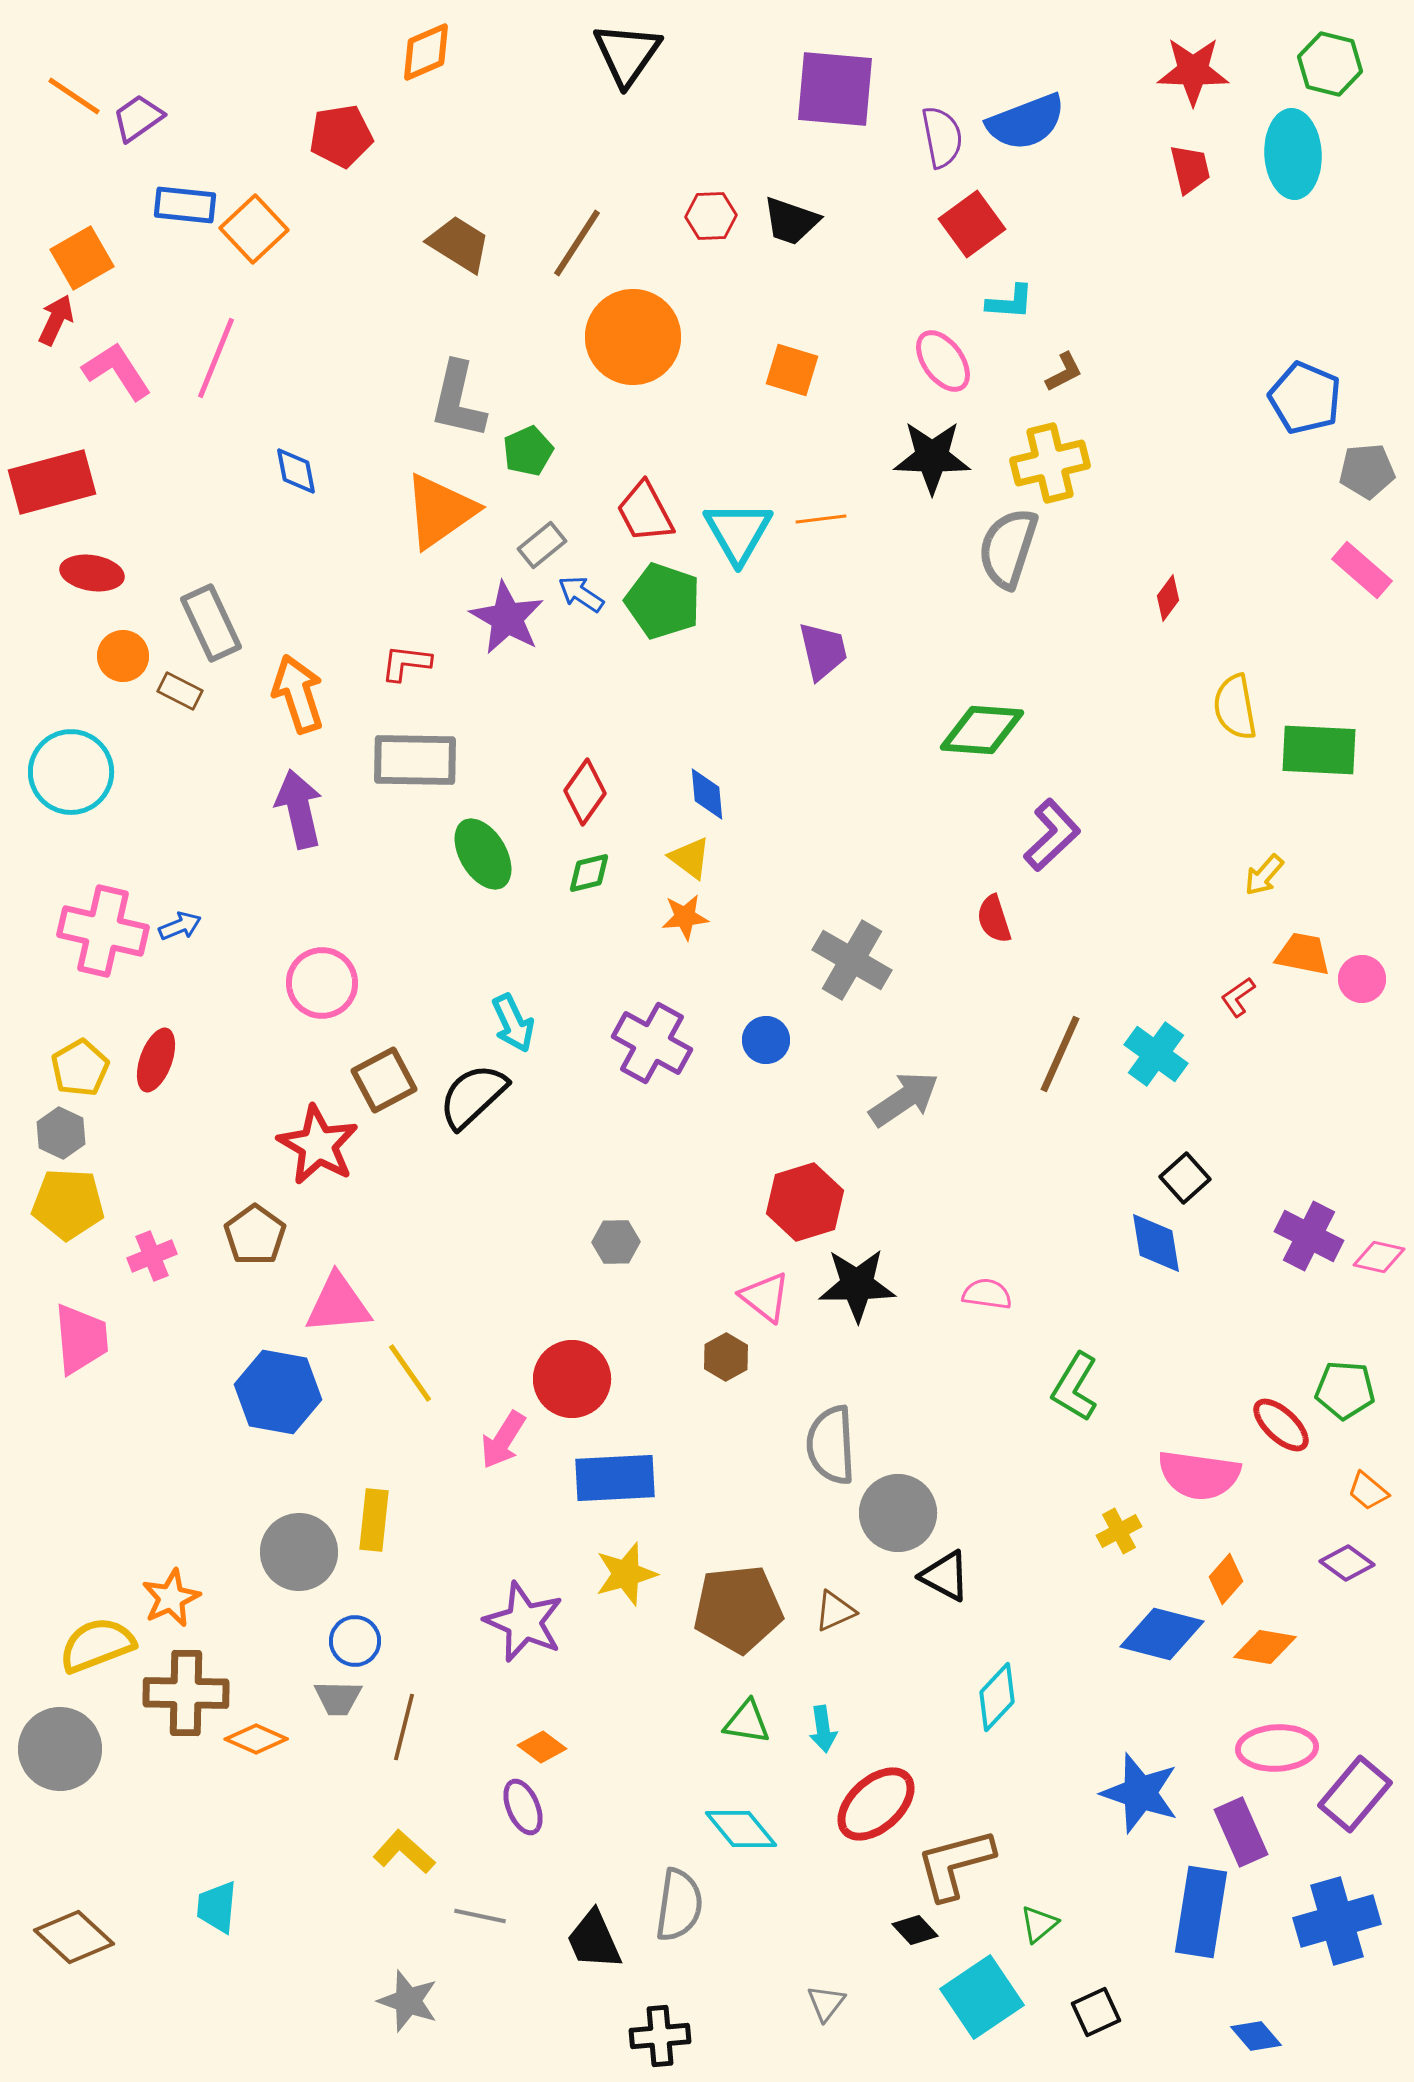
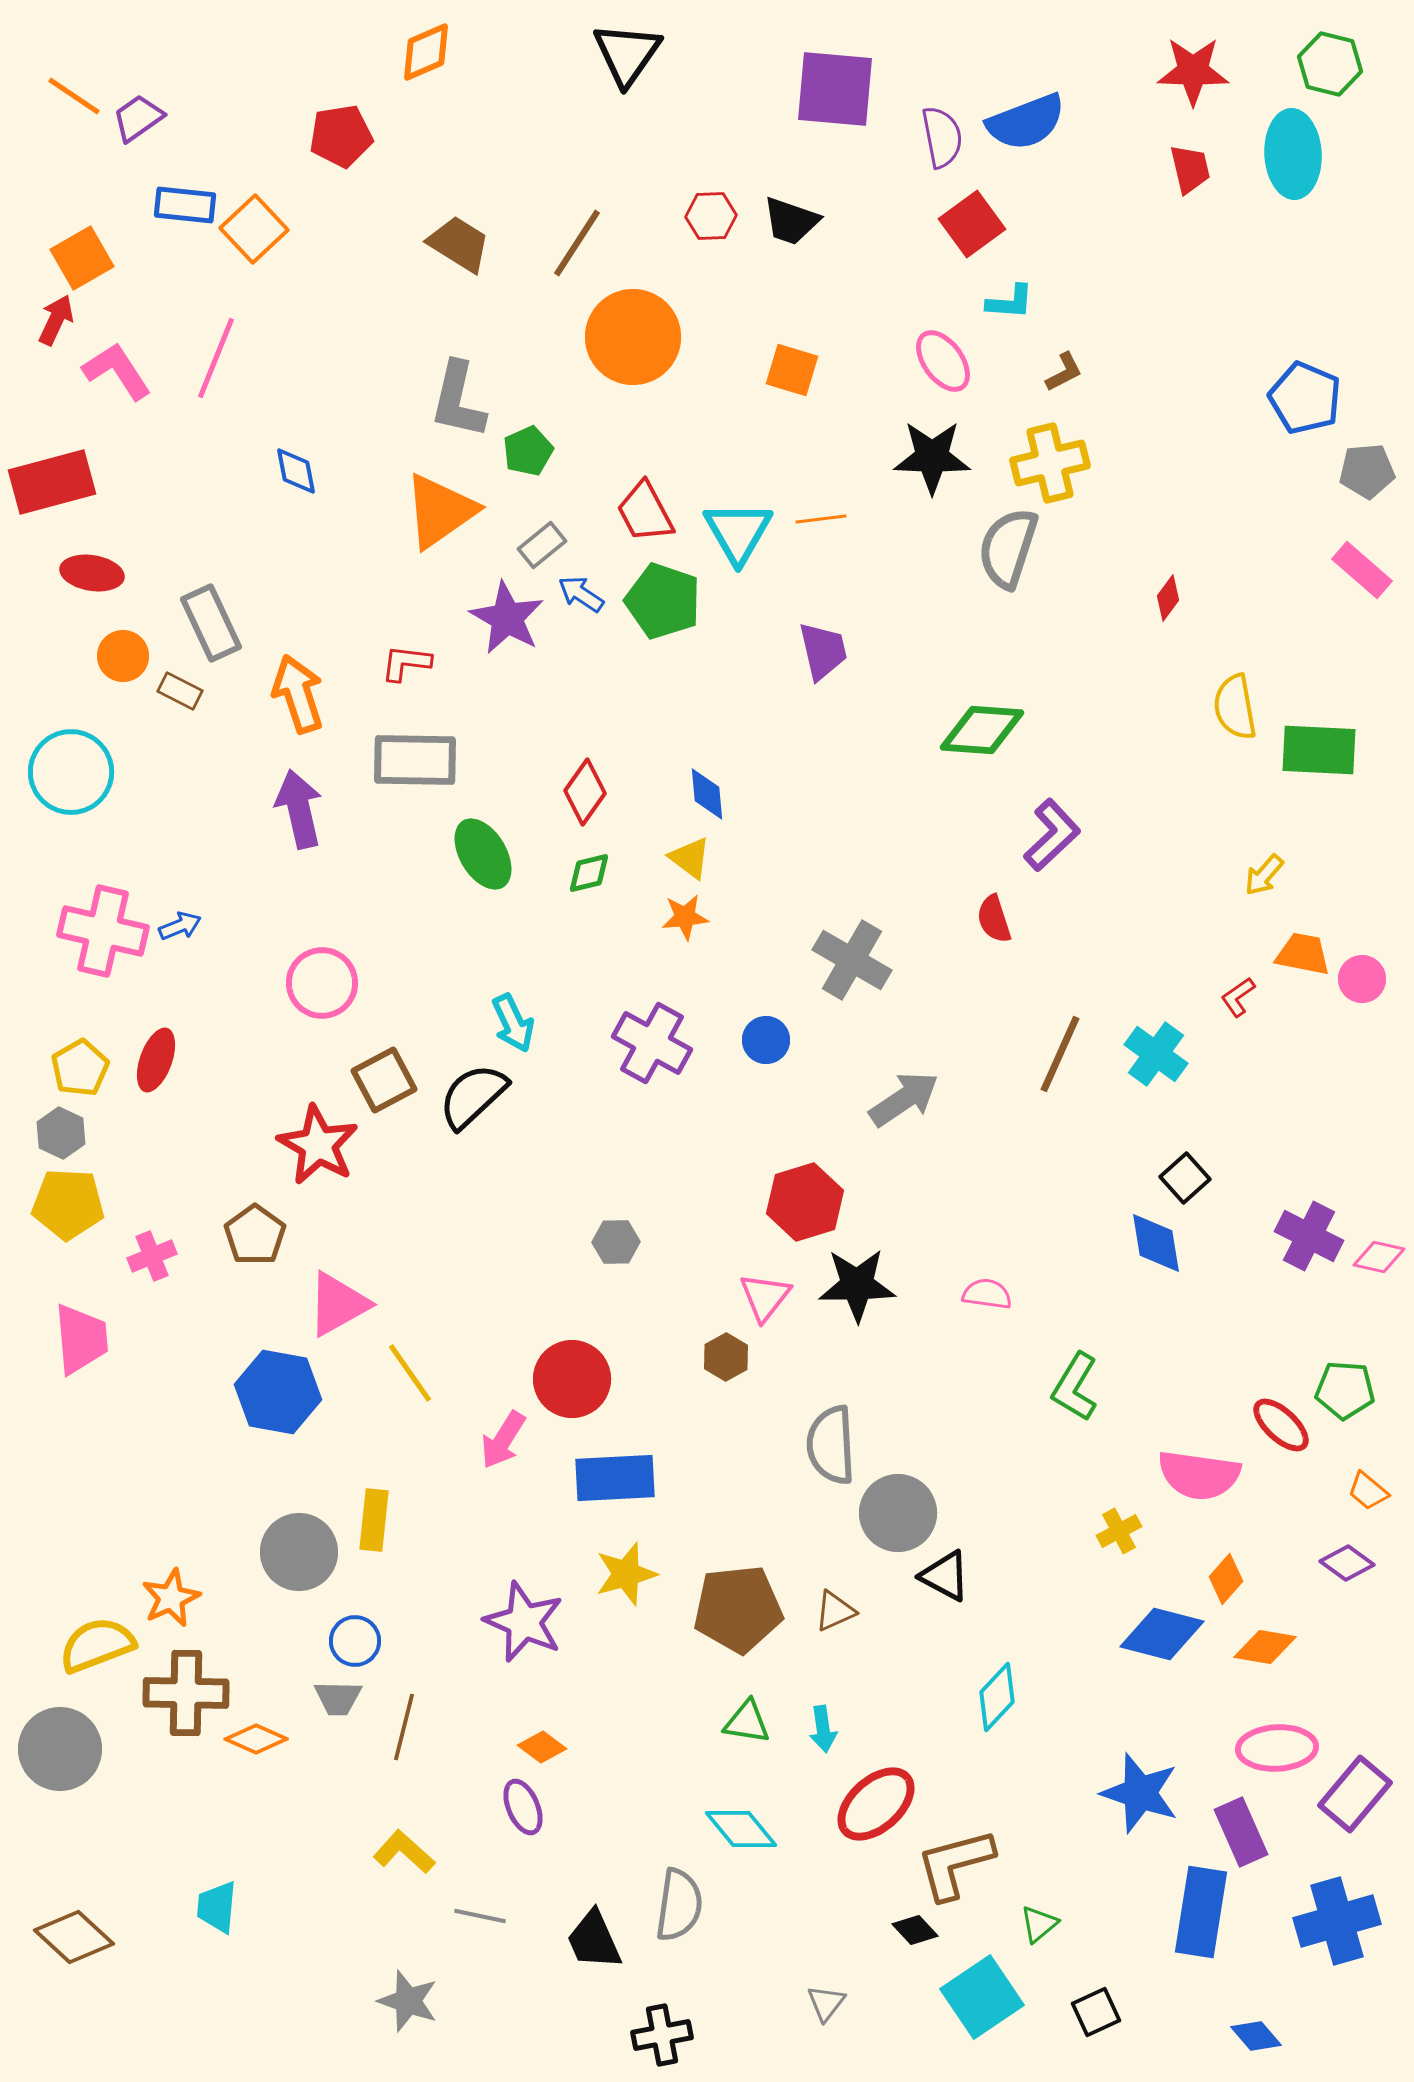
pink triangle at (765, 1297): rotated 30 degrees clockwise
pink triangle at (338, 1304): rotated 24 degrees counterclockwise
black cross at (660, 2036): moved 2 px right, 1 px up; rotated 6 degrees counterclockwise
